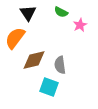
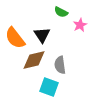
black triangle: moved 14 px right, 22 px down
orange semicircle: rotated 75 degrees counterclockwise
